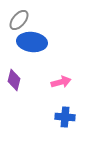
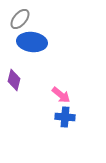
gray ellipse: moved 1 px right, 1 px up
pink arrow: moved 13 px down; rotated 54 degrees clockwise
